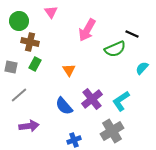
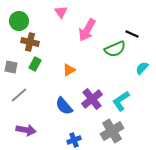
pink triangle: moved 10 px right
orange triangle: rotated 32 degrees clockwise
purple arrow: moved 3 px left, 4 px down; rotated 18 degrees clockwise
